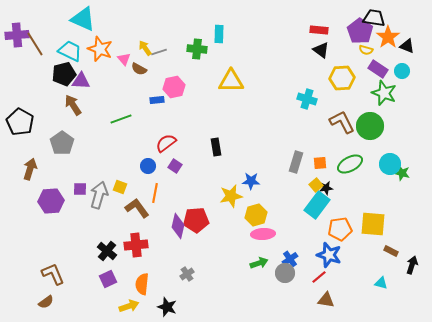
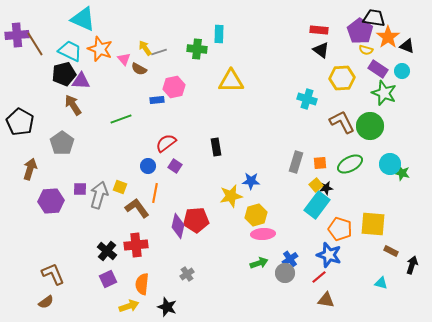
orange pentagon at (340, 229): rotated 25 degrees clockwise
